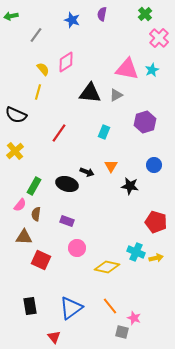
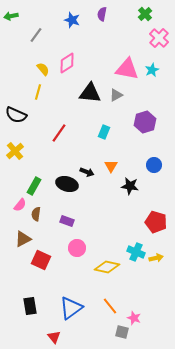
pink diamond: moved 1 px right, 1 px down
brown triangle: moved 1 px left, 2 px down; rotated 30 degrees counterclockwise
